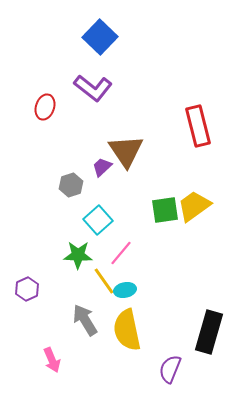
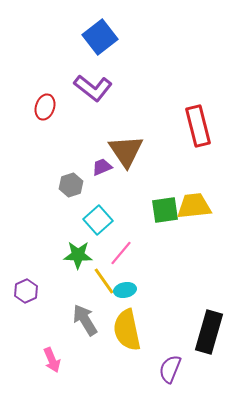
blue square: rotated 8 degrees clockwise
purple trapezoid: rotated 20 degrees clockwise
yellow trapezoid: rotated 30 degrees clockwise
purple hexagon: moved 1 px left, 2 px down
